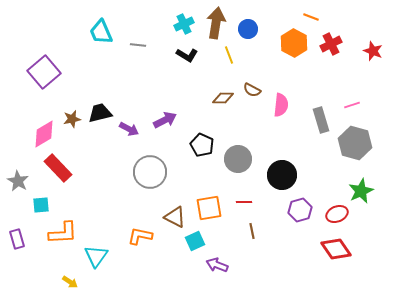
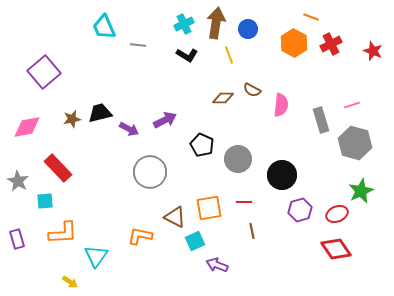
cyan trapezoid at (101, 32): moved 3 px right, 5 px up
pink diamond at (44, 134): moved 17 px left, 7 px up; rotated 20 degrees clockwise
cyan square at (41, 205): moved 4 px right, 4 px up
